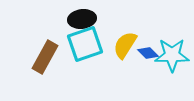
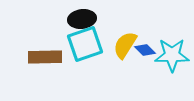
blue diamond: moved 3 px left, 3 px up
brown rectangle: rotated 60 degrees clockwise
